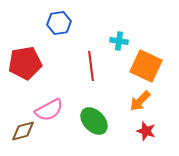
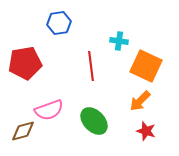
pink semicircle: rotated 8 degrees clockwise
